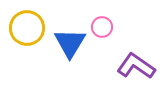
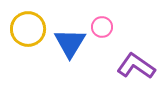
yellow circle: moved 1 px right, 1 px down
